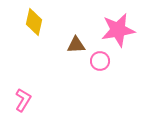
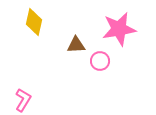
pink star: moved 1 px right, 1 px up
